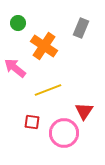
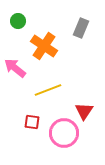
green circle: moved 2 px up
